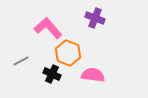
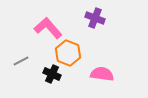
pink semicircle: moved 9 px right, 1 px up
